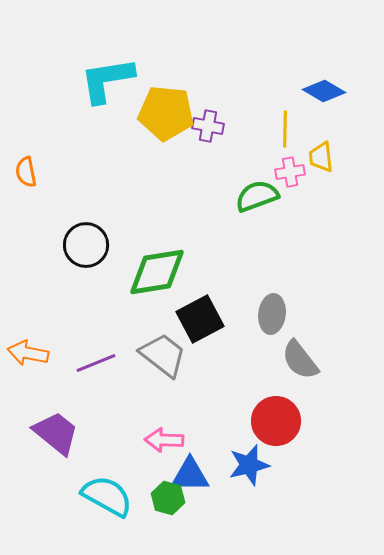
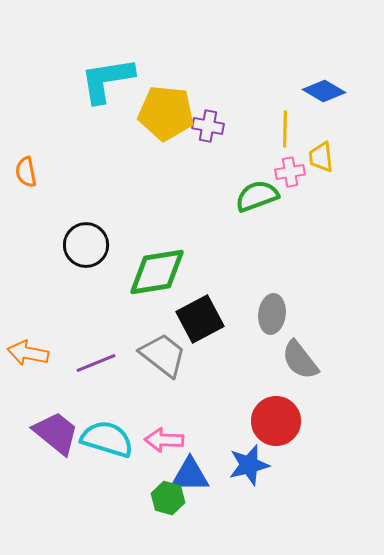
cyan semicircle: moved 57 px up; rotated 12 degrees counterclockwise
